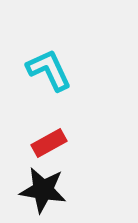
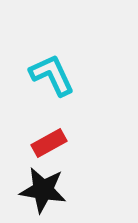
cyan L-shape: moved 3 px right, 5 px down
